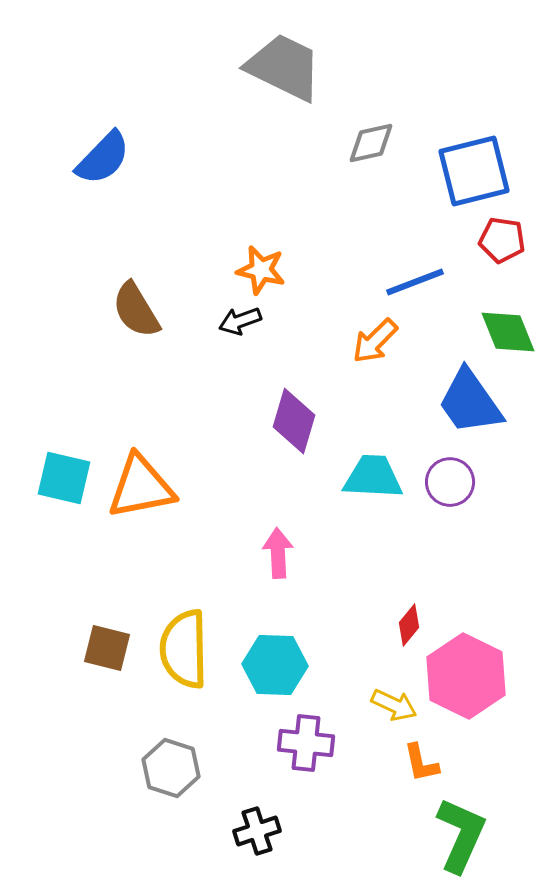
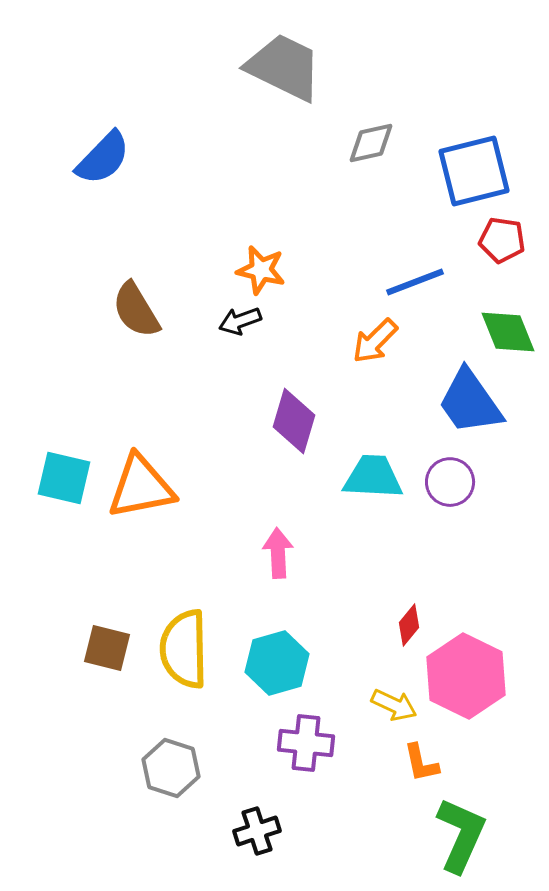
cyan hexagon: moved 2 px right, 2 px up; rotated 18 degrees counterclockwise
